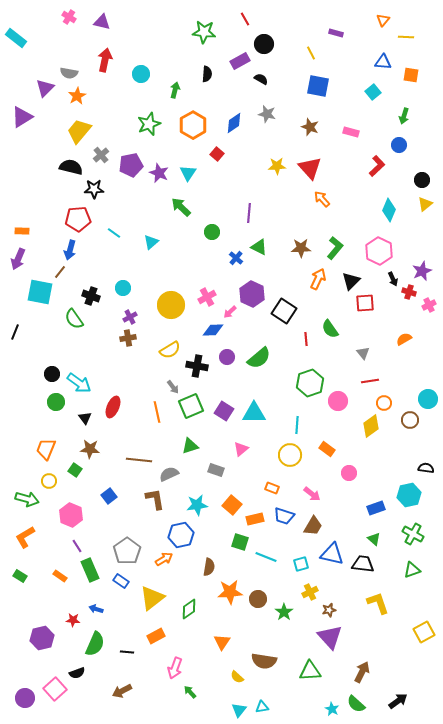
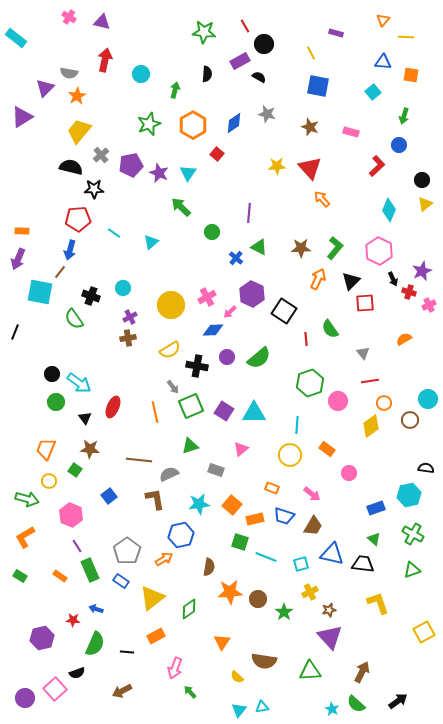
red line at (245, 19): moved 7 px down
black semicircle at (261, 79): moved 2 px left, 2 px up
orange line at (157, 412): moved 2 px left
cyan star at (197, 505): moved 2 px right, 1 px up
